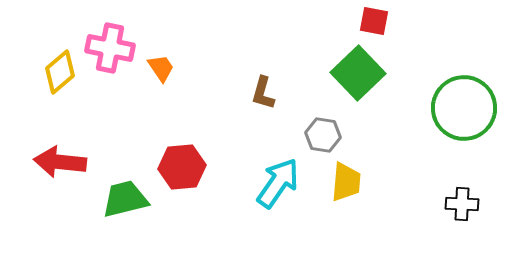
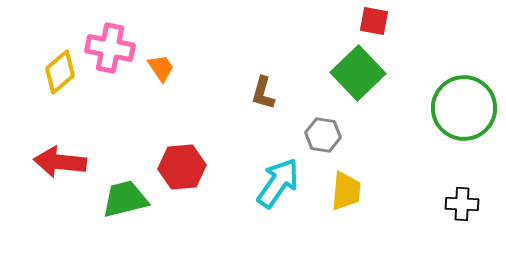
yellow trapezoid: moved 9 px down
